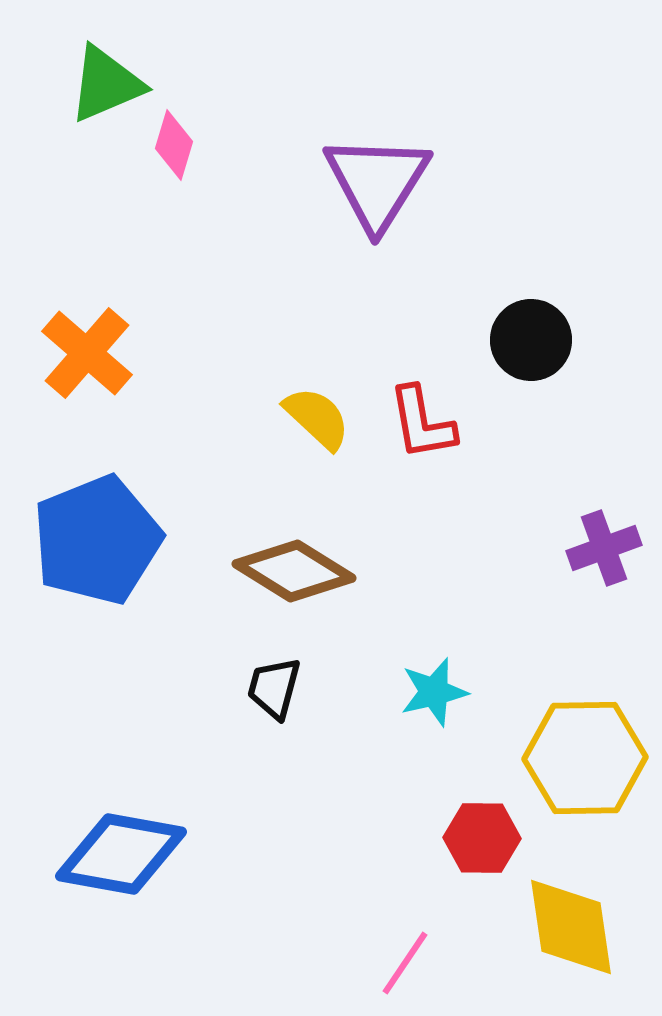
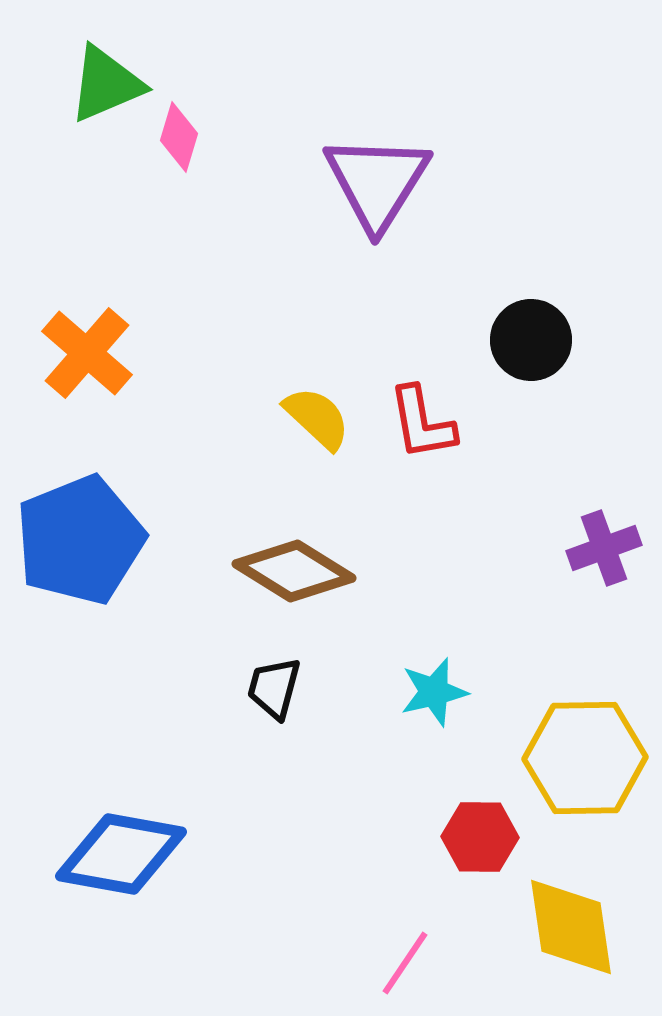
pink diamond: moved 5 px right, 8 px up
blue pentagon: moved 17 px left
red hexagon: moved 2 px left, 1 px up
